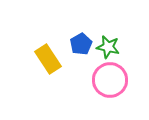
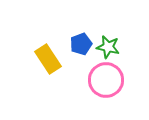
blue pentagon: rotated 10 degrees clockwise
pink circle: moved 4 px left
